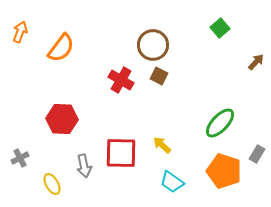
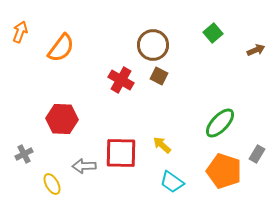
green square: moved 7 px left, 5 px down
brown arrow: moved 12 px up; rotated 24 degrees clockwise
gray cross: moved 4 px right, 4 px up
gray arrow: rotated 100 degrees clockwise
